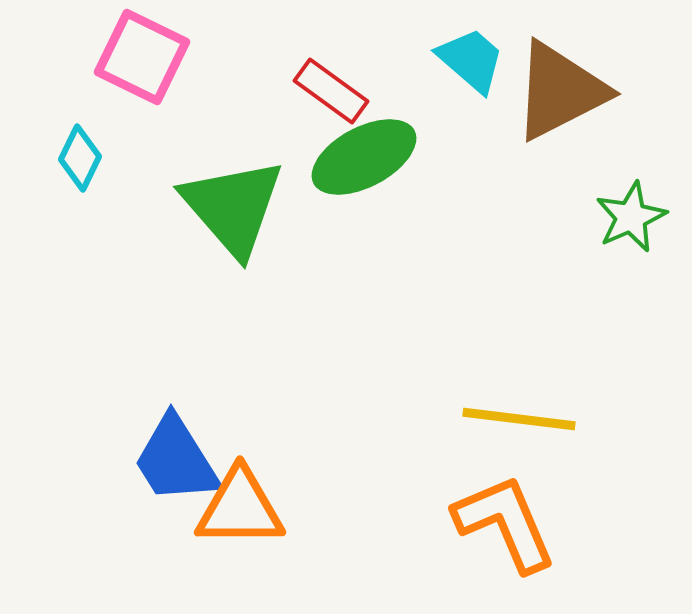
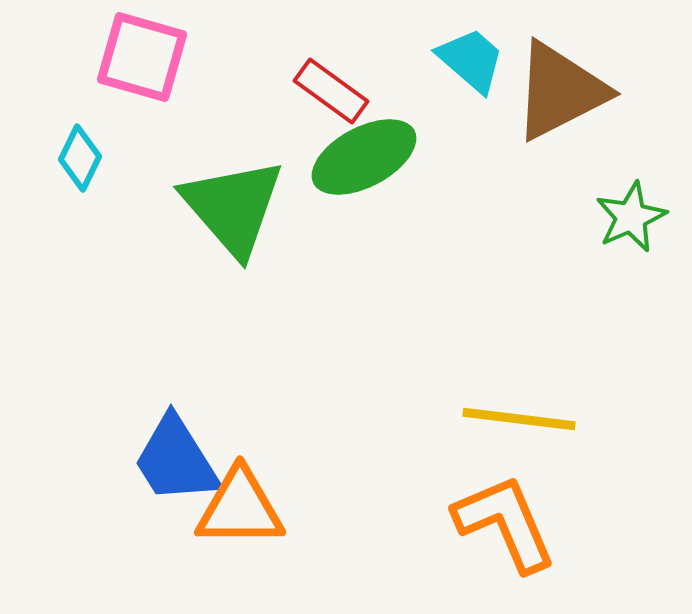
pink square: rotated 10 degrees counterclockwise
